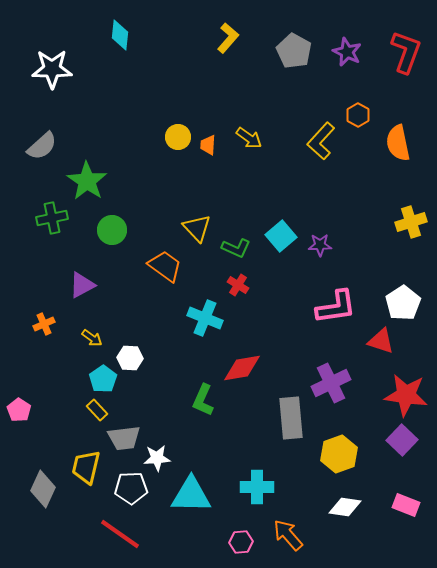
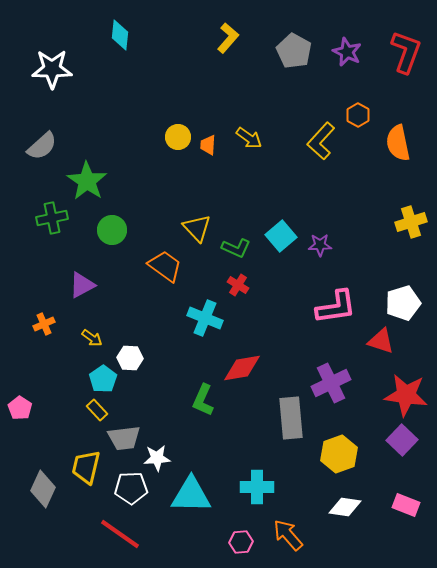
white pentagon at (403, 303): rotated 16 degrees clockwise
pink pentagon at (19, 410): moved 1 px right, 2 px up
